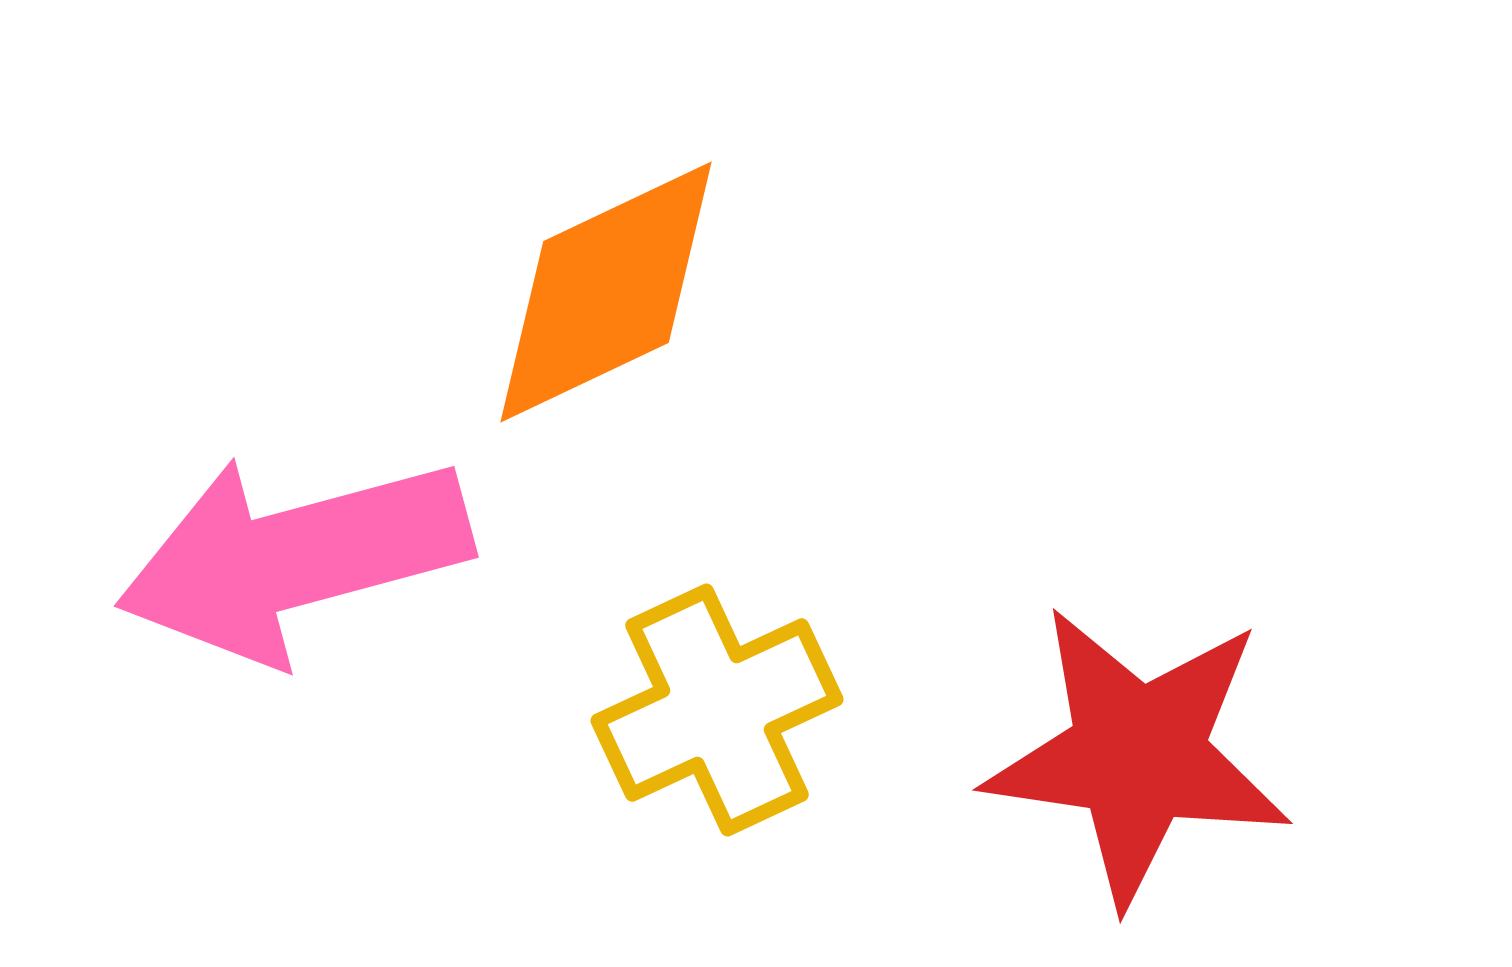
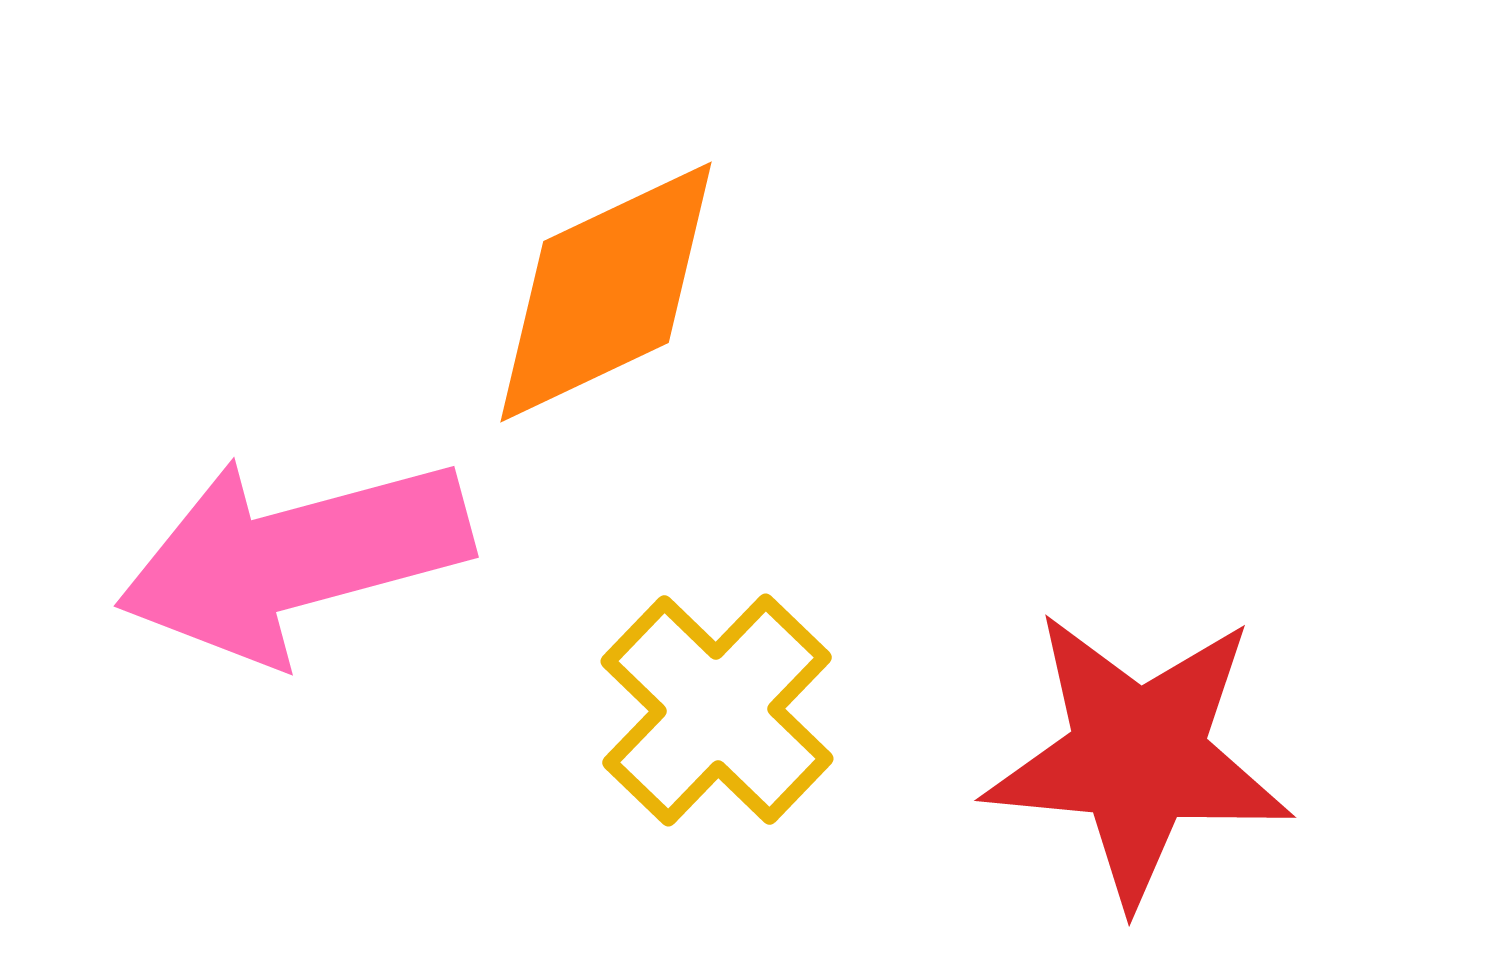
yellow cross: rotated 21 degrees counterclockwise
red star: moved 2 px down; rotated 3 degrees counterclockwise
